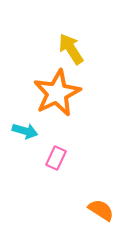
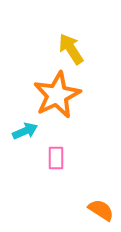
orange star: moved 2 px down
cyan arrow: rotated 40 degrees counterclockwise
pink rectangle: rotated 25 degrees counterclockwise
